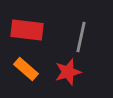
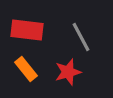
gray line: rotated 40 degrees counterclockwise
orange rectangle: rotated 10 degrees clockwise
